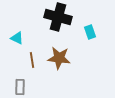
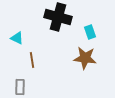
brown star: moved 26 px right
